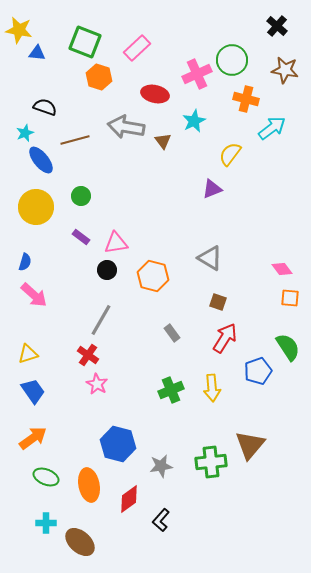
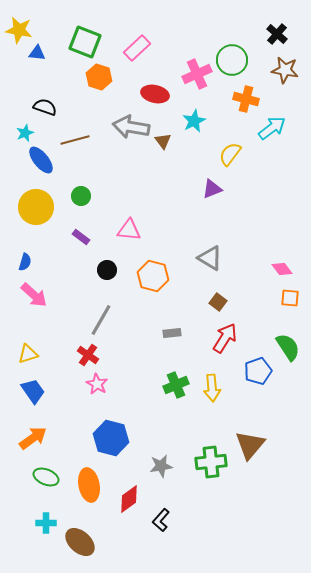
black cross at (277, 26): moved 8 px down
gray arrow at (126, 127): moved 5 px right
pink triangle at (116, 243): moved 13 px right, 13 px up; rotated 15 degrees clockwise
brown square at (218, 302): rotated 18 degrees clockwise
gray rectangle at (172, 333): rotated 60 degrees counterclockwise
green cross at (171, 390): moved 5 px right, 5 px up
blue hexagon at (118, 444): moved 7 px left, 6 px up
